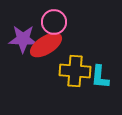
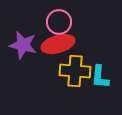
pink circle: moved 5 px right
purple star: moved 6 px down; rotated 12 degrees clockwise
red ellipse: moved 12 px right, 1 px up; rotated 16 degrees clockwise
